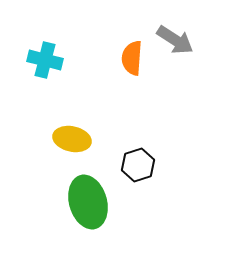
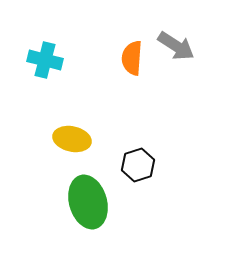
gray arrow: moved 1 px right, 6 px down
